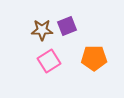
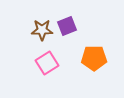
pink square: moved 2 px left, 2 px down
